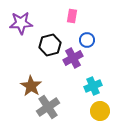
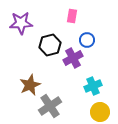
brown star: moved 1 px left, 1 px up; rotated 15 degrees clockwise
gray cross: moved 2 px right, 1 px up
yellow circle: moved 1 px down
